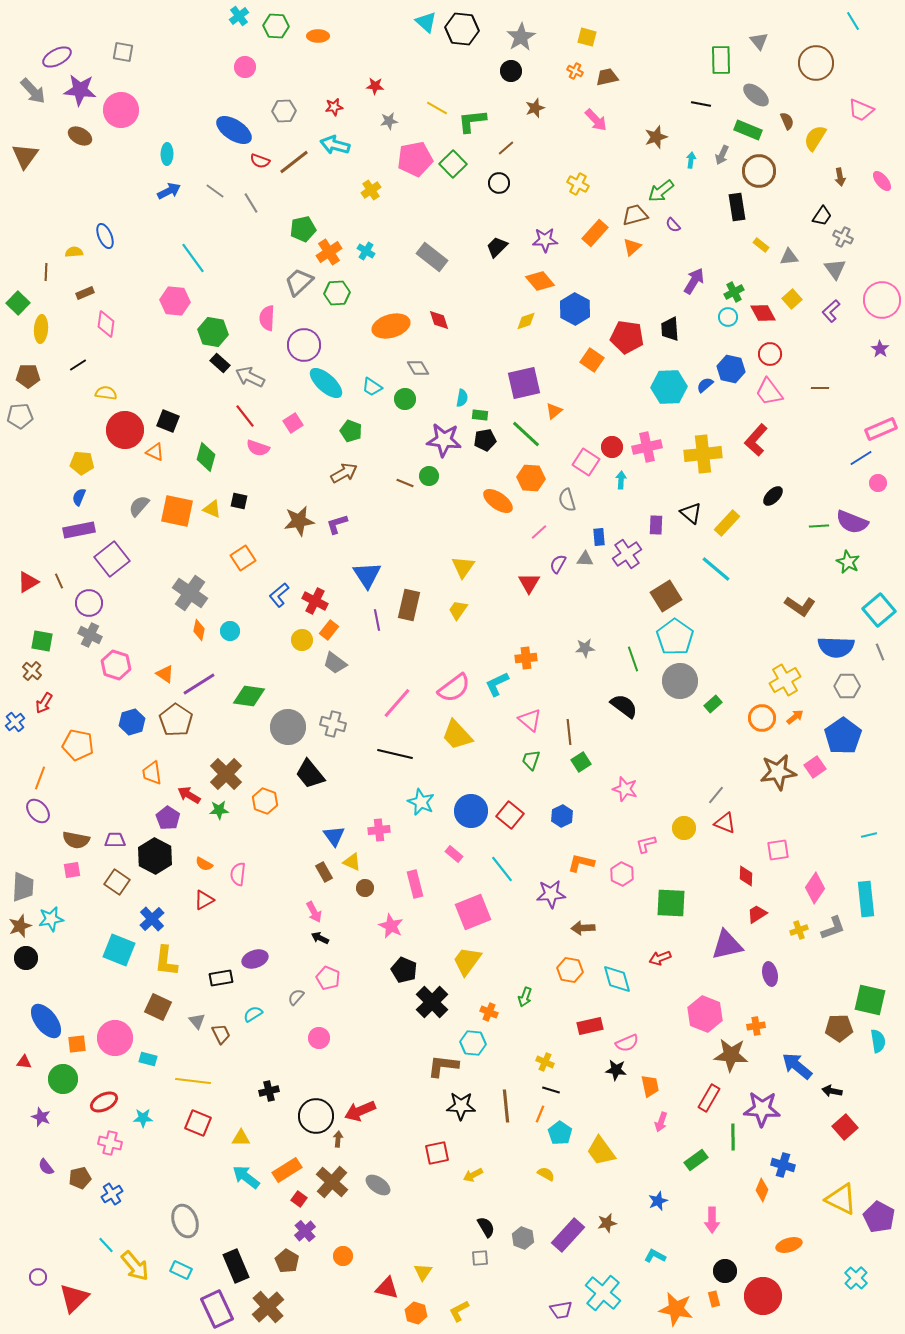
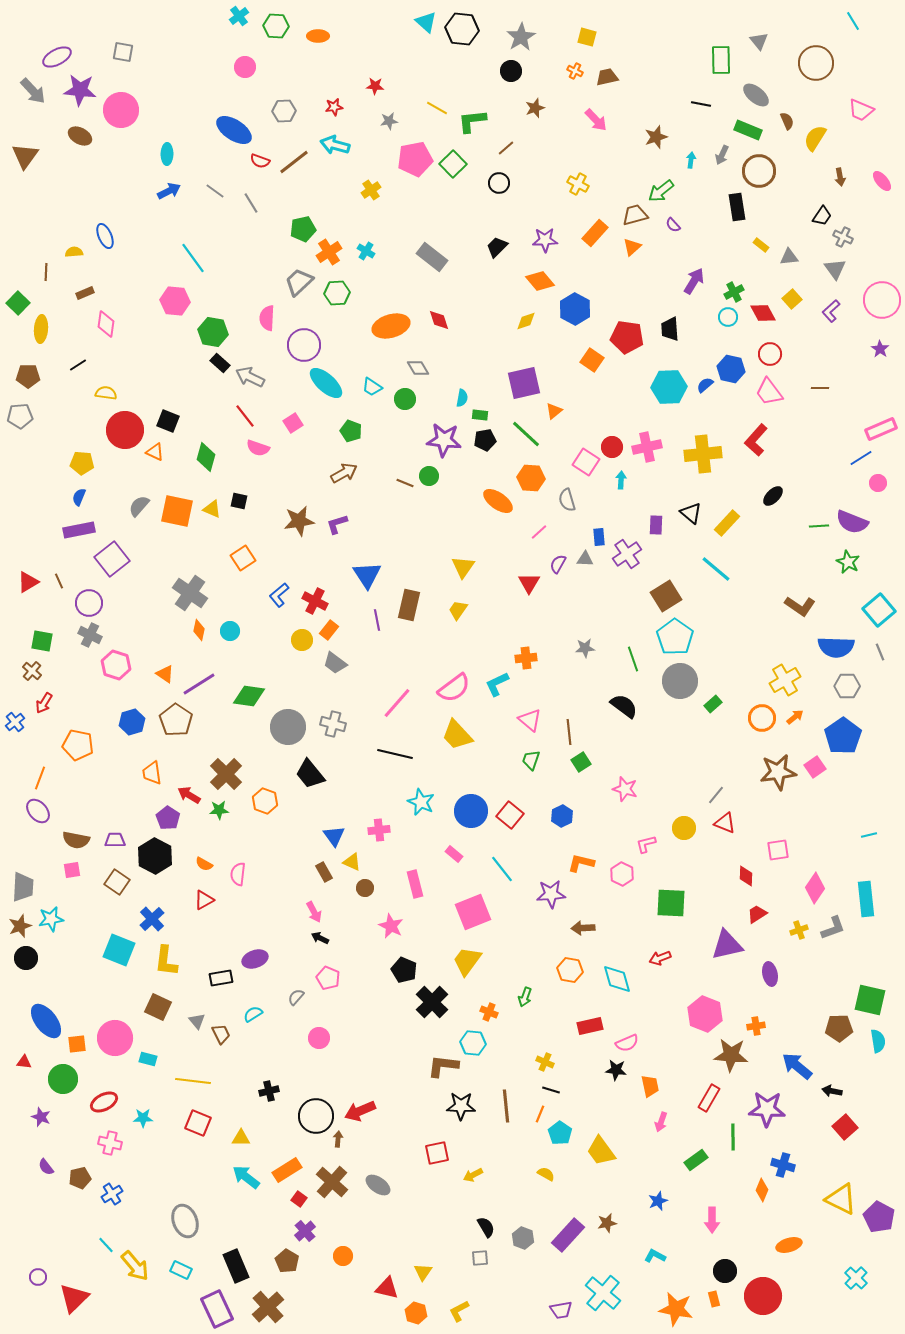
purple star at (762, 1109): moved 5 px right
